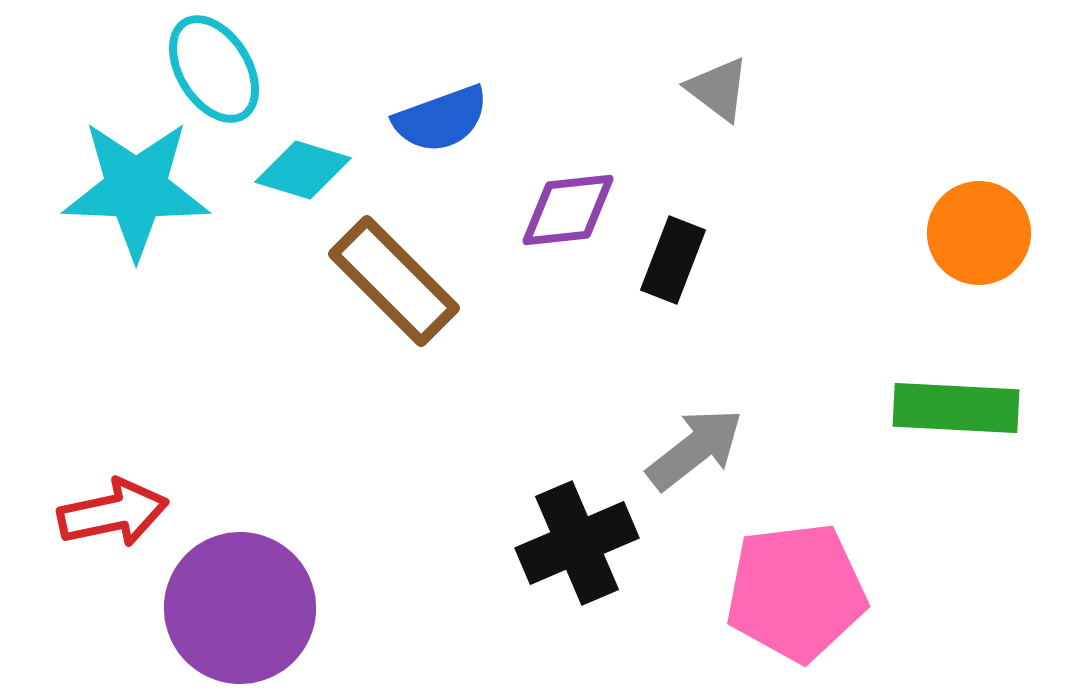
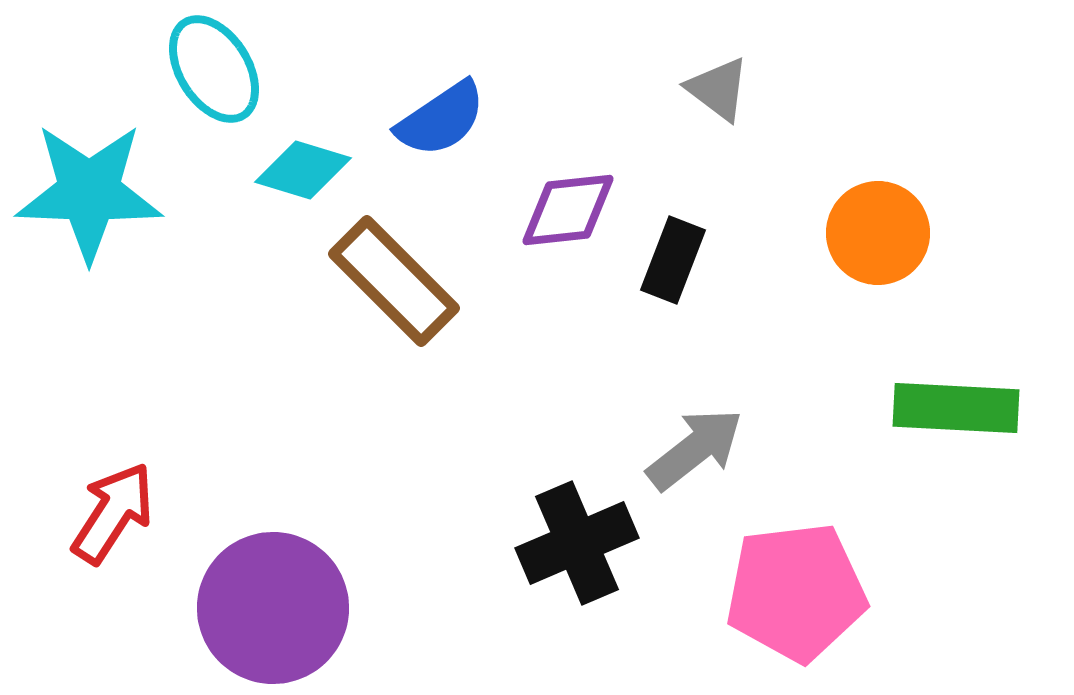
blue semicircle: rotated 14 degrees counterclockwise
cyan star: moved 47 px left, 3 px down
orange circle: moved 101 px left
red arrow: rotated 45 degrees counterclockwise
purple circle: moved 33 px right
